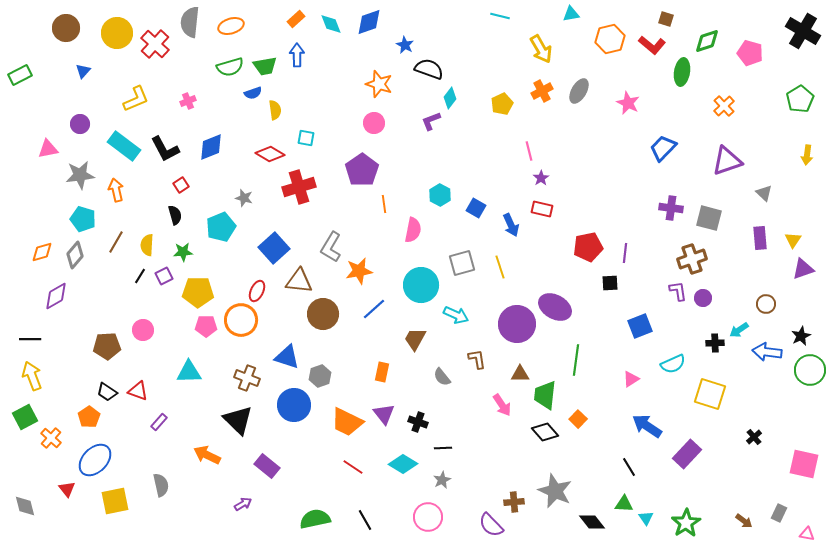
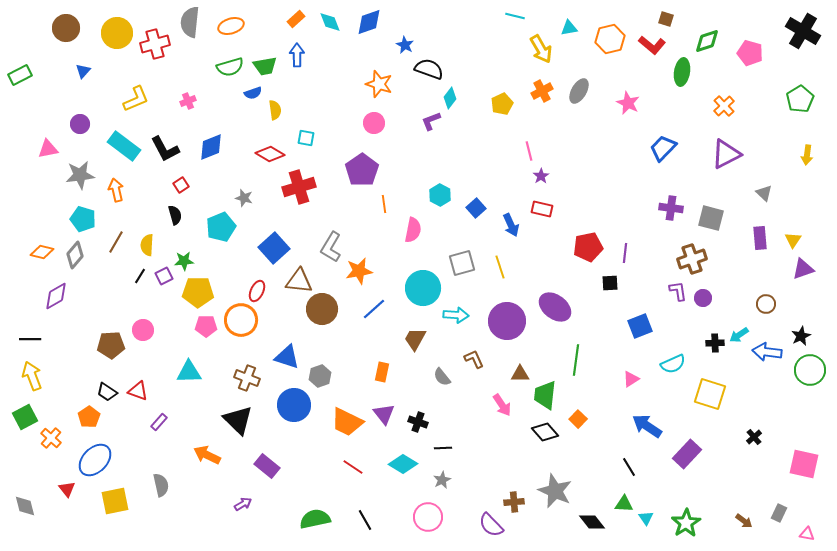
cyan triangle at (571, 14): moved 2 px left, 14 px down
cyan line at (500, 16): moved 15 px right
cyan diamond at (331, 24): moved 1 px left, 2 px up
red cross at (155, 44): rotated 32 degrees clockwise
purple triangle at (727, 161): moved 1 px left, 7 px up; rotated 8 degrees counterclockwise
purple star at (541, 178): moved 2 px up
blue square at (476, 208): rotated 18 degrees clockwise
gray square at (709, 218): moved 2 px right
orange diamond at (42, 252): rotated 30 degrees clockwise
green star at (183, 252): moved 1 px right, 9 px down
cyan circle at (421, 285): moved 2 px right, 3 px down
purple ellipse at (555, 307): rotated 8 degrees clockwise
brown circle at (323, 314): moved 1 px left, 5 px up
cyan arrow at (456, 315): rotated 20 degrees counterclockwise
purple circle at (517, 324): moved 10 px left, 3 px up
cyan arrow at (739, 330): moved 5 px down
brown pentagon at (107, 346): moved 4 px right, 1 px up
brown L-shape at (477, 359): moved 3 px left; rotated 15 degrees counterclockwise
